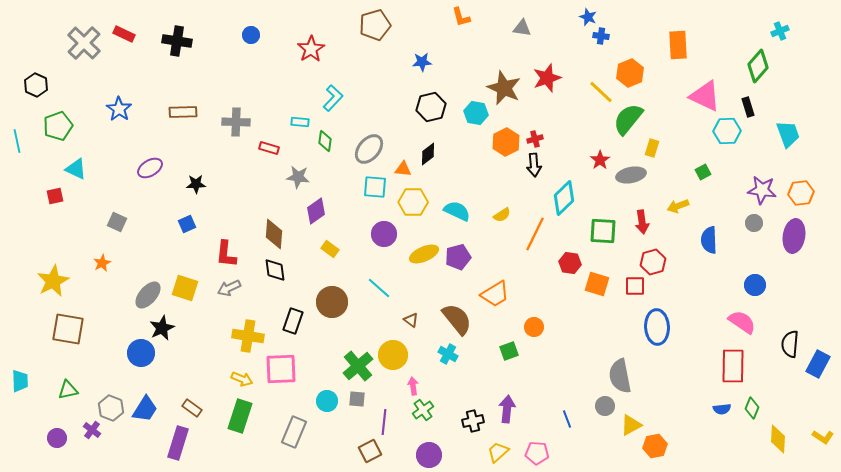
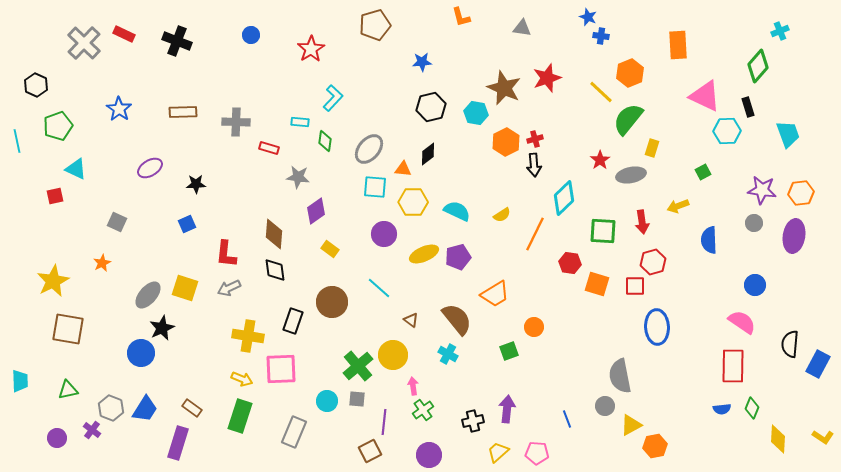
black cross at (177, 41): rotated 12 degrees clockwise
